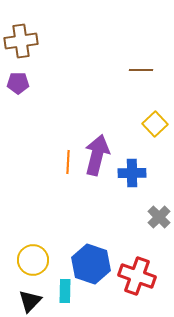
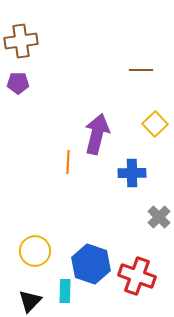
purple arrow: moved 21 px up
yellow circle: moved 2 px right, 9 px up
